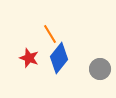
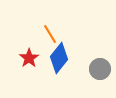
red star: rotated 18 degrees clockwise
